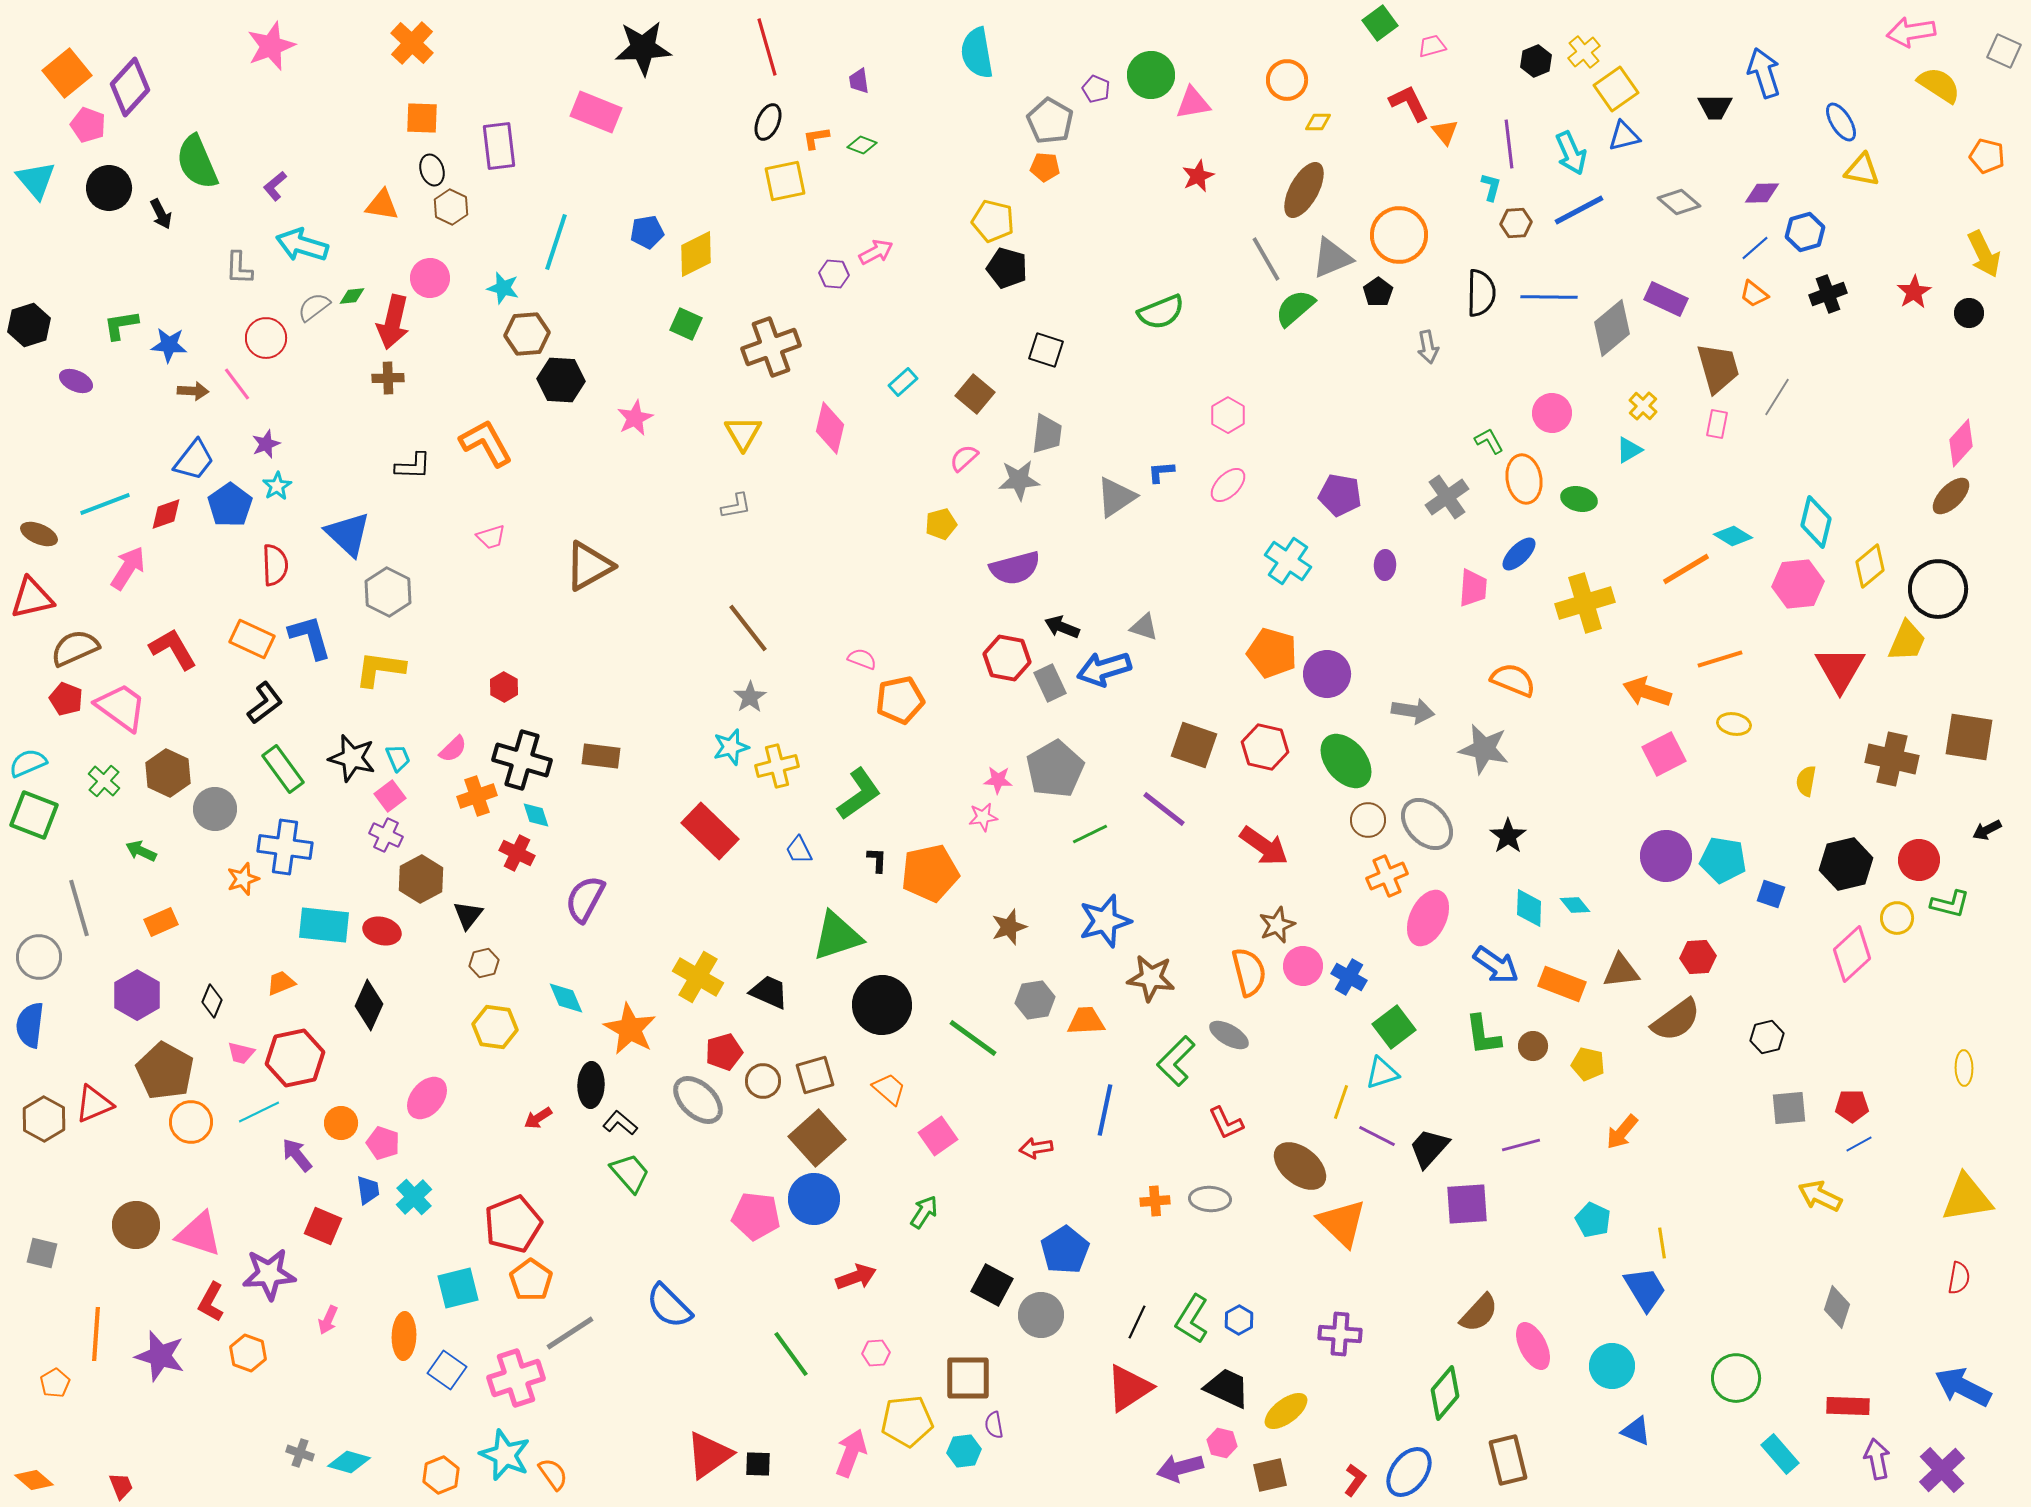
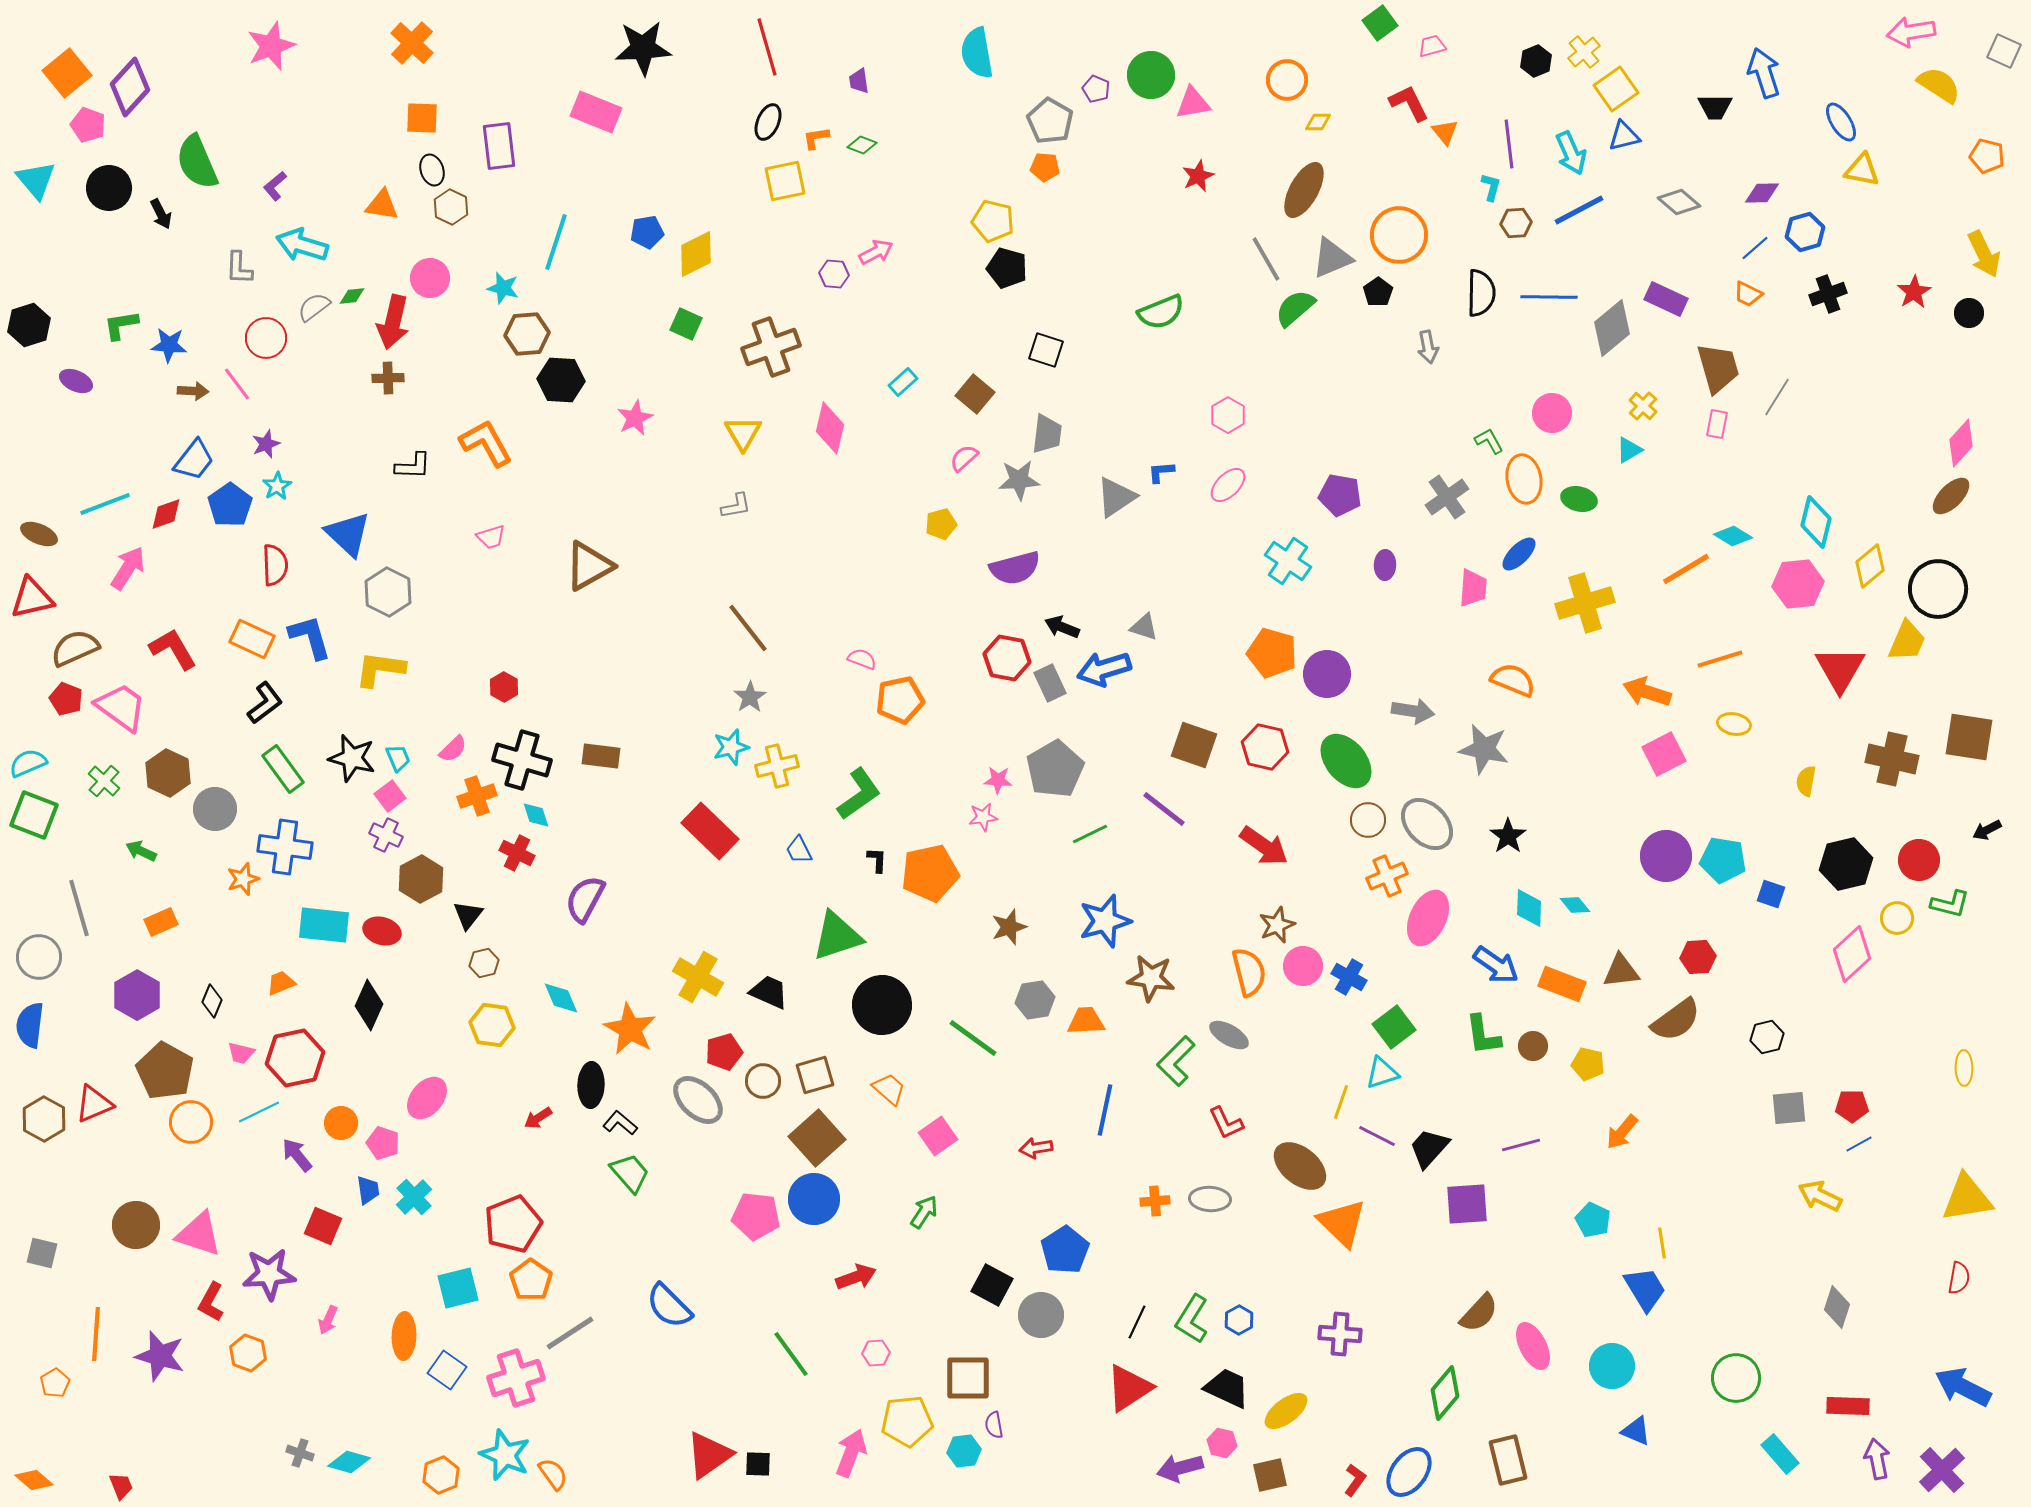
orange trapezoid at (1754, 294): moved 6 px left; rotated 12 degrees counterclockwise
cyan diamond at (566, 998): moved 5 px left
yellow hexagon at (495, 1027): moved 3 px left, 2 px up
